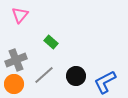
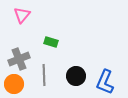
pink triangle: moved 2 px right
green rectangle: rotated 24 degrees counterclockwise
gray cross: moved 3 px right, 1 px up
gray line: rotated 50 degrees counterclockwise
blue L-shape: rotated 40 degrees counterclockwise
